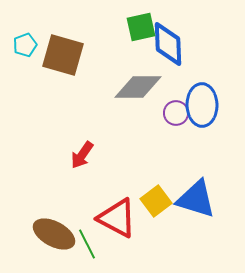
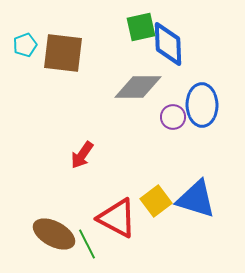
brown square: moved 2 px up; rotated 9 degrees counterclockwise
purple circle: moved 3 px left, 4 px down
